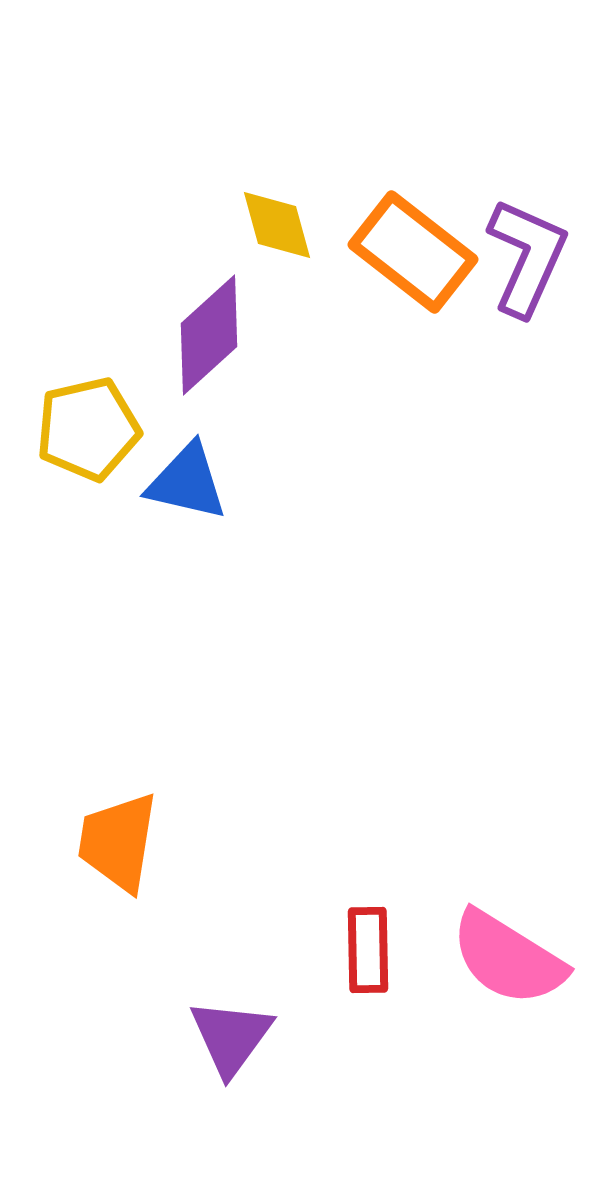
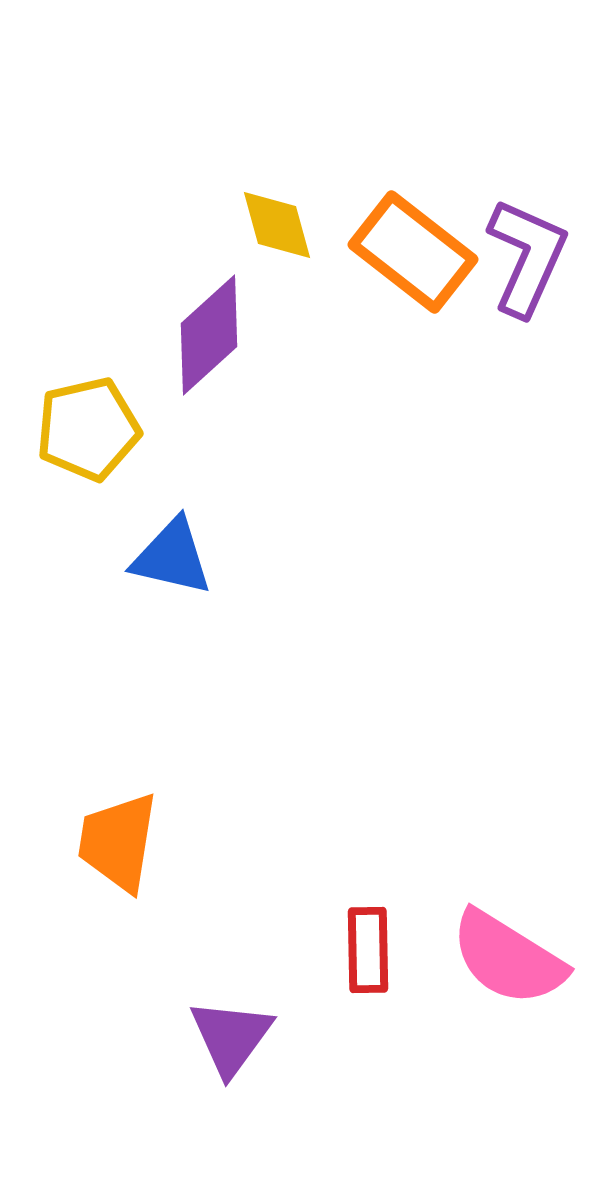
blue triangle: moved 15 px left, 75 px down
